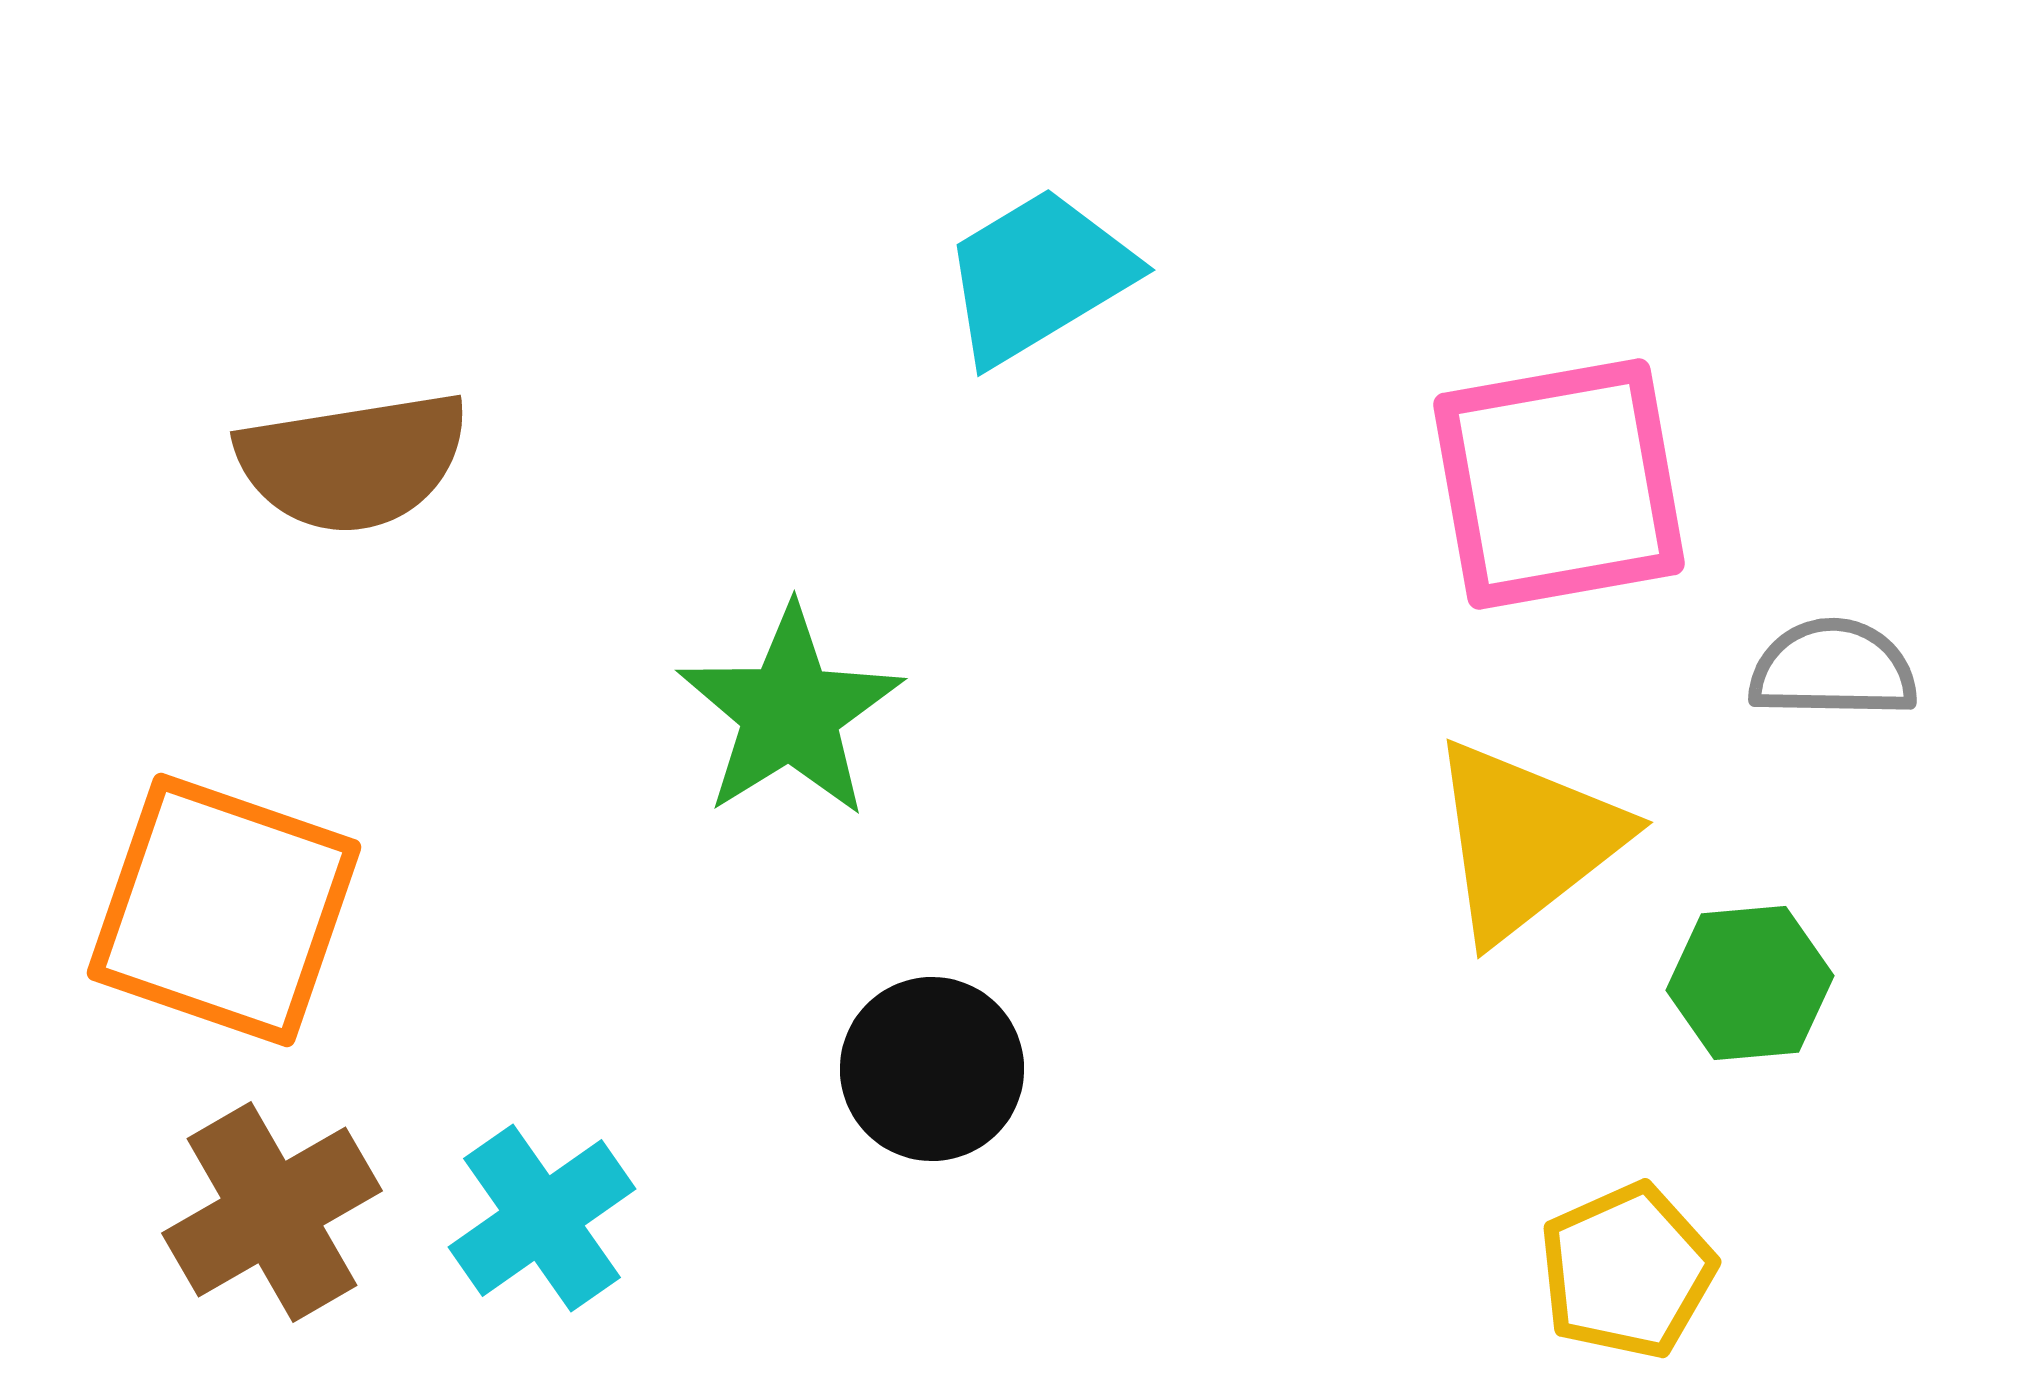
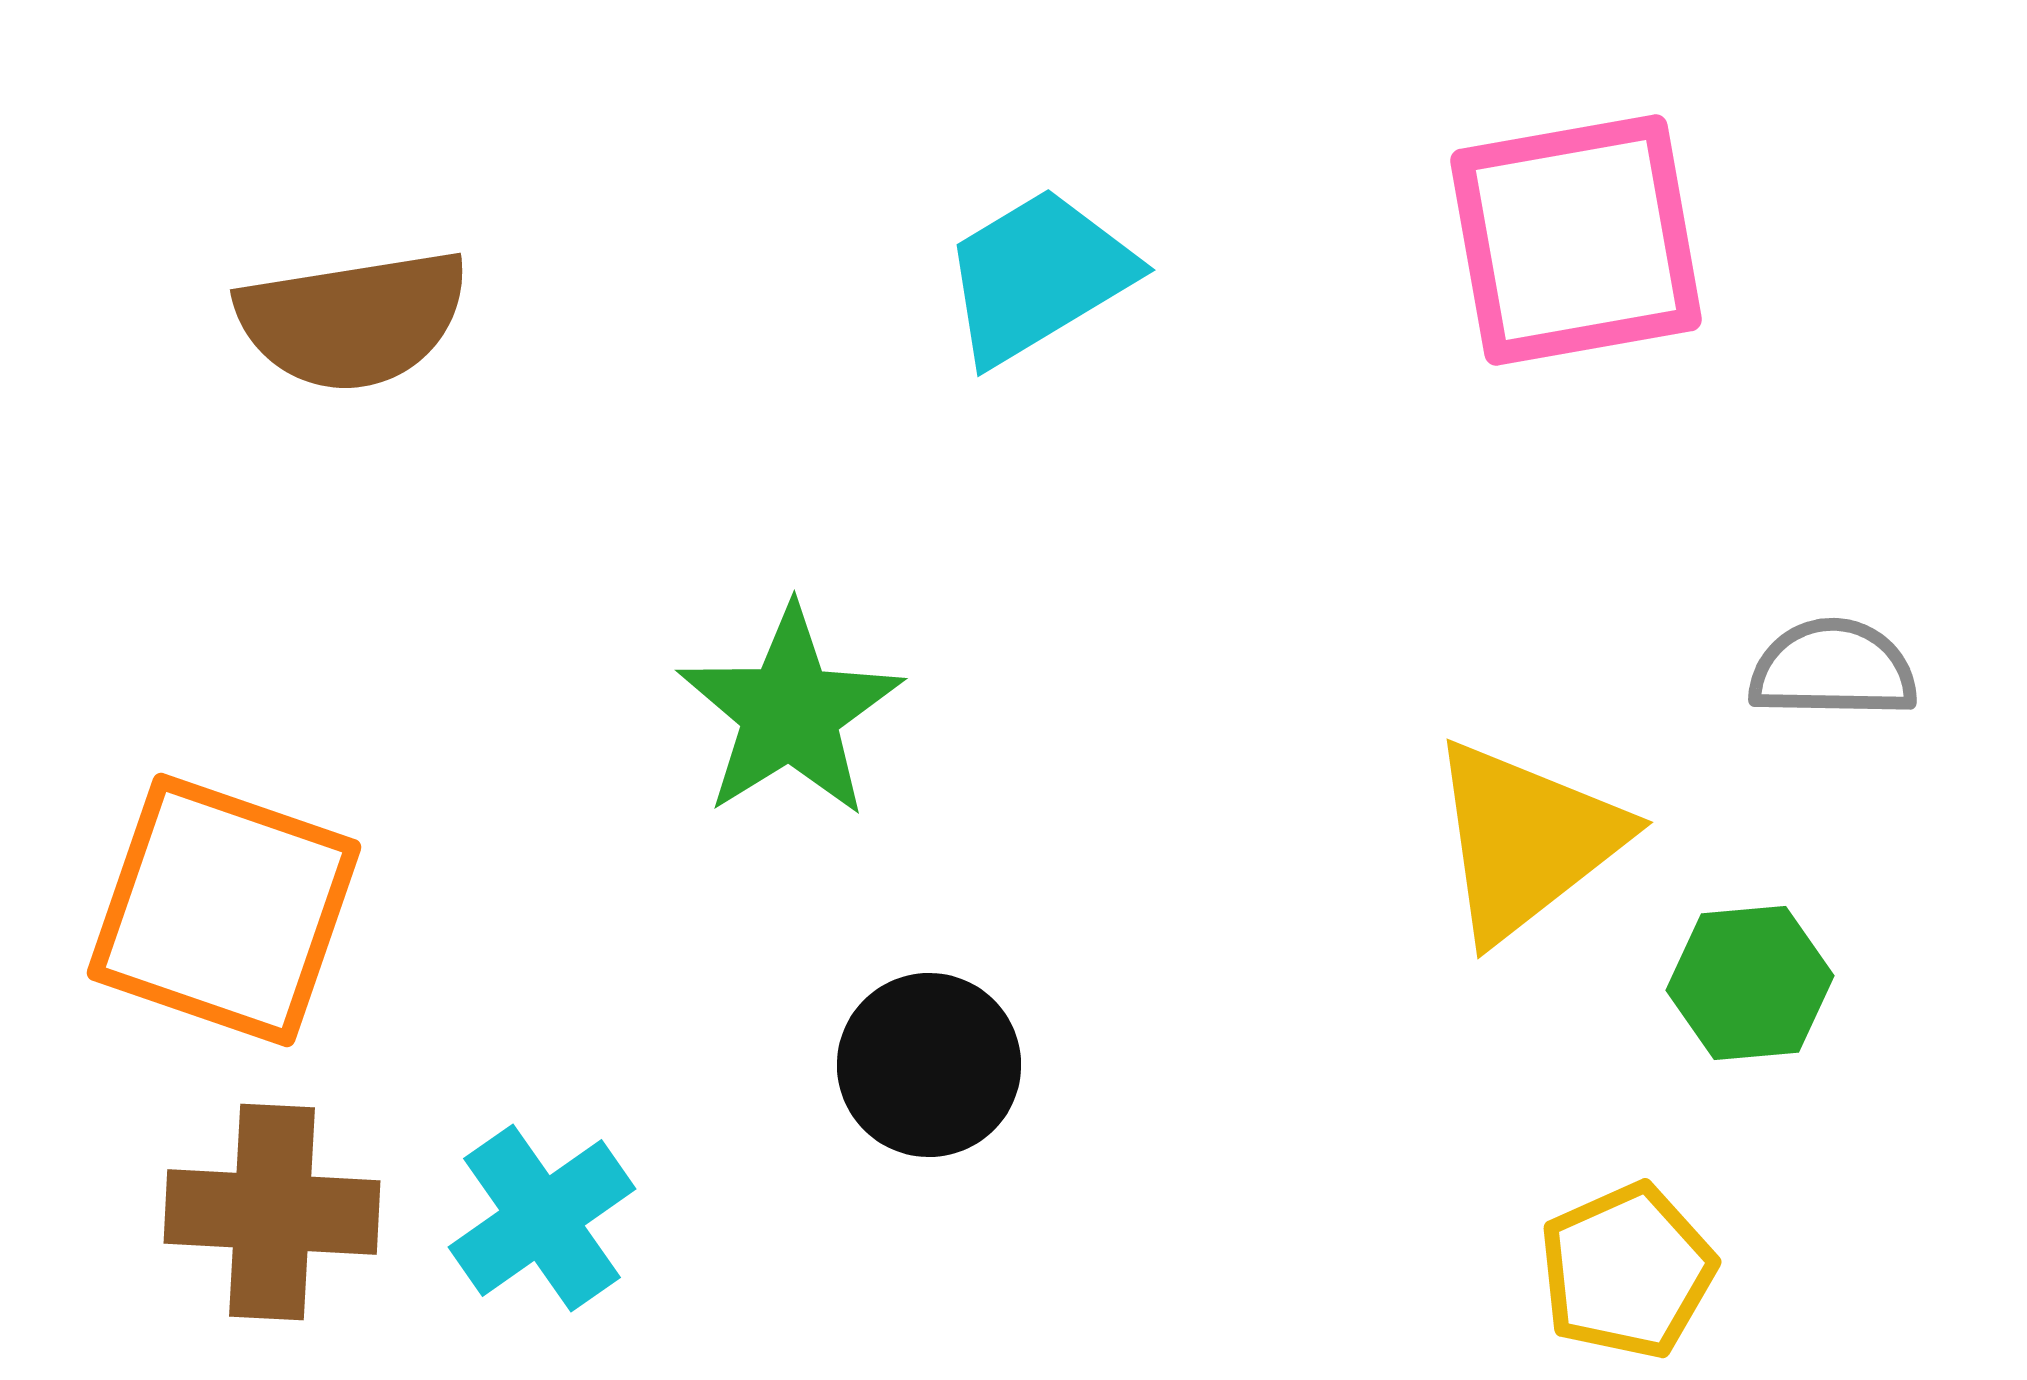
brown semicircle: moved 142 px up
pink square: moved 17 px right, 244 px up
black circle: moved 3 px left, 4 px up
brown cross: rotated 33 degrees clockwise
